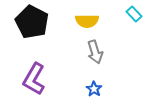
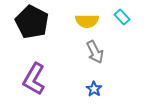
cyan rectangle: moved 12 px left, 3 px down
gray arrow: rotated 10 degrees counterclockwise
